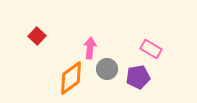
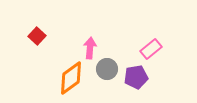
pink rectangle: rotated 70 degrees counterclockwise
purple pentagon: moved 2 px left
